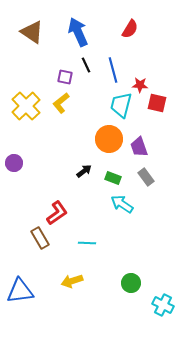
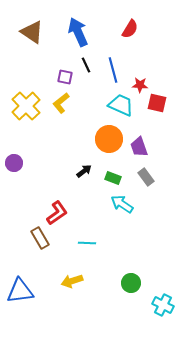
cyan trapezoid: rotated 100 degrees clockwise
